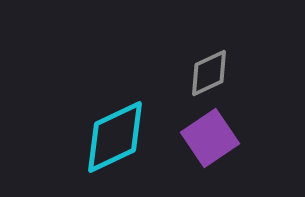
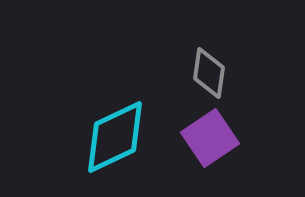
gray diamond: rotated 57 degrees counterclockwise
